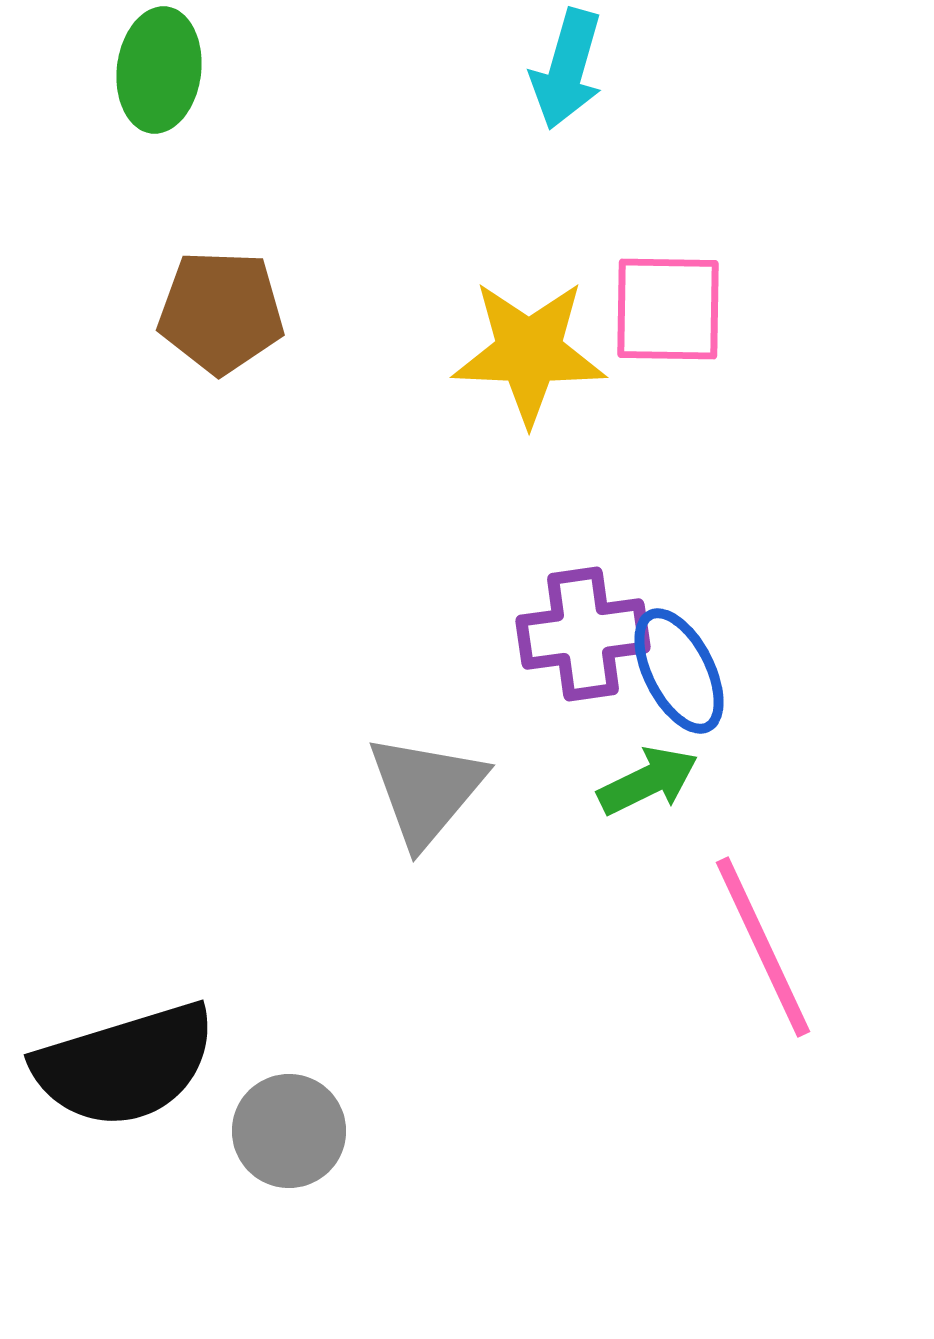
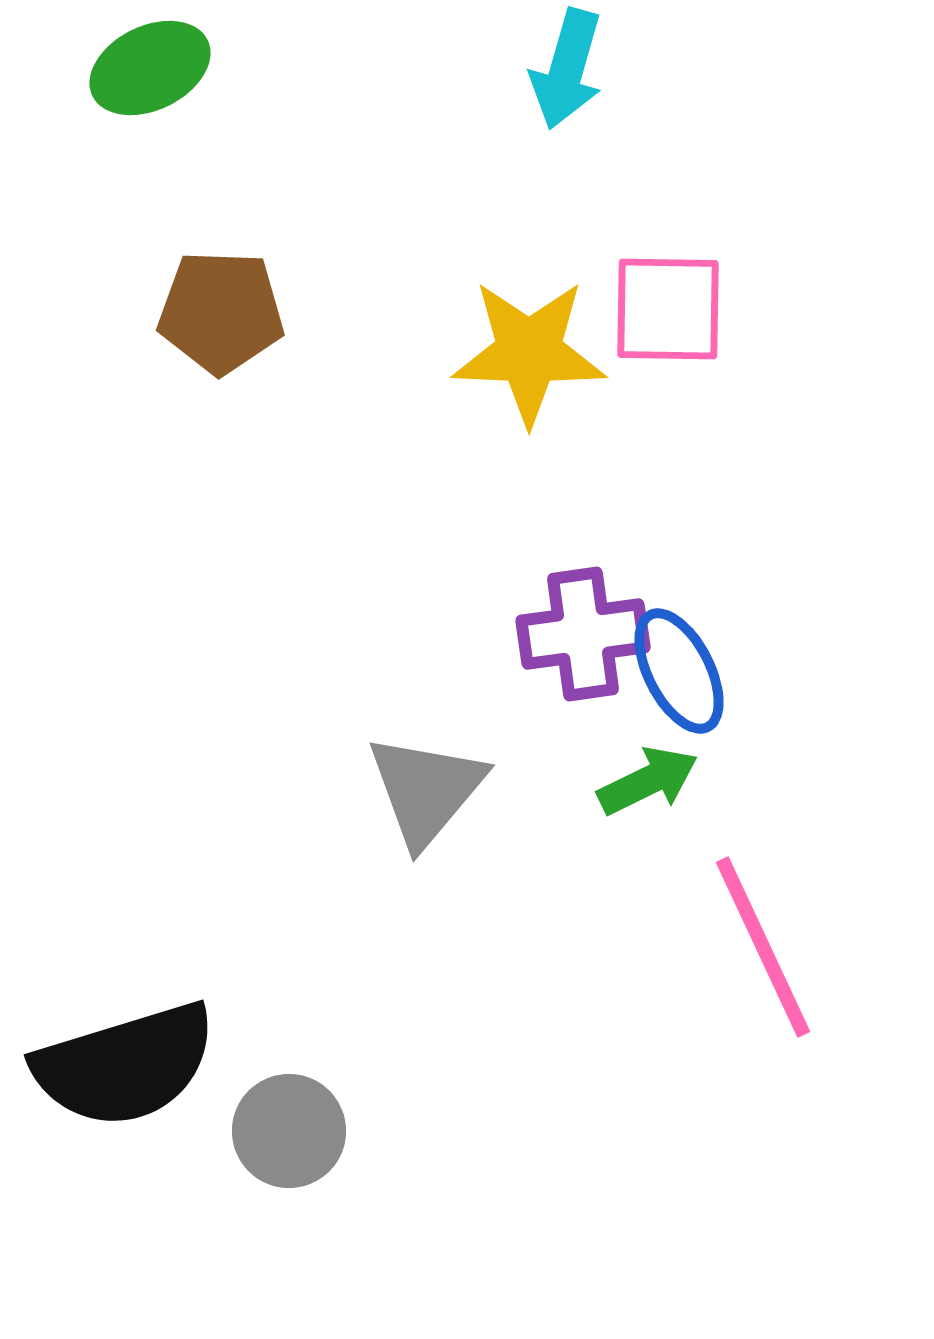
green ellipse: moved 9 px left, 2 px up; rotated 57 degrees clockwise
